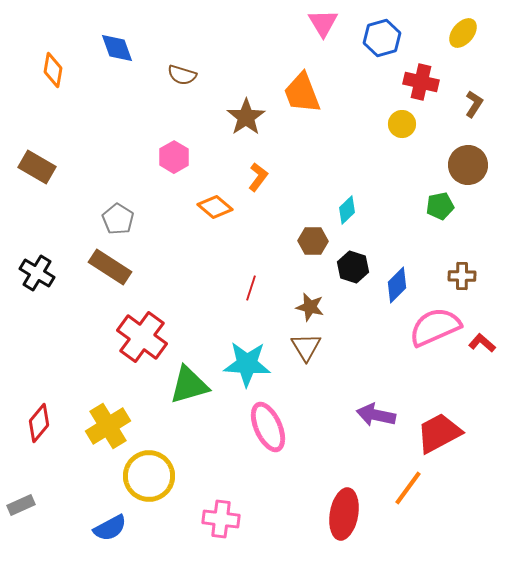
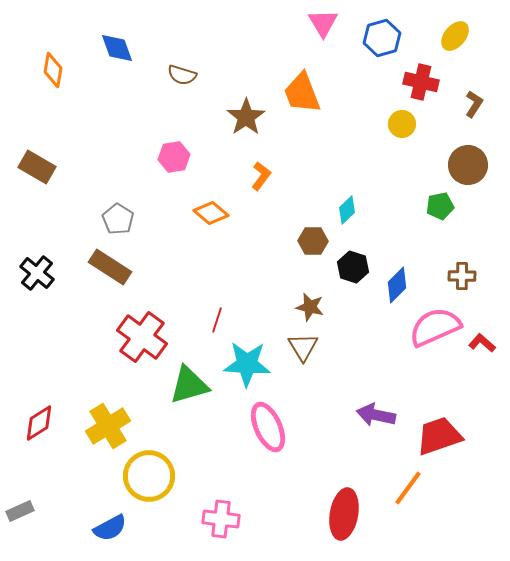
yellow ellipse at (463, 33): moved 8 px left, 3 px down
pink hexagon at (174, 157): rotated 20 degrees clockwise
orange L-shape at (258, 177): moved 3 px right, 1 px up
orange diamond at (215, 207): moved 4 px left, 6 px down
black cross at (37, 273): rotated 8 degrees clockwise
red line at (251, 288): moved 34 px left, 32 px down
brown triangle at (306, 347): moved 3 px left
red diamond at (39, 423): rotated 18 degrees clockwise
red trapezoid at (439, 433): moved 3 px down; rotated 9 degrees clockwise
gray rectangle at (21, 505): moved 1 px left, 6 px down
